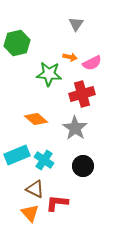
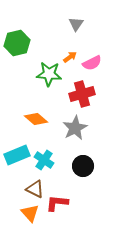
orange arrow: rotated 48 degrees counterclockwise
gray star: rotated 10 degrees clockwise
